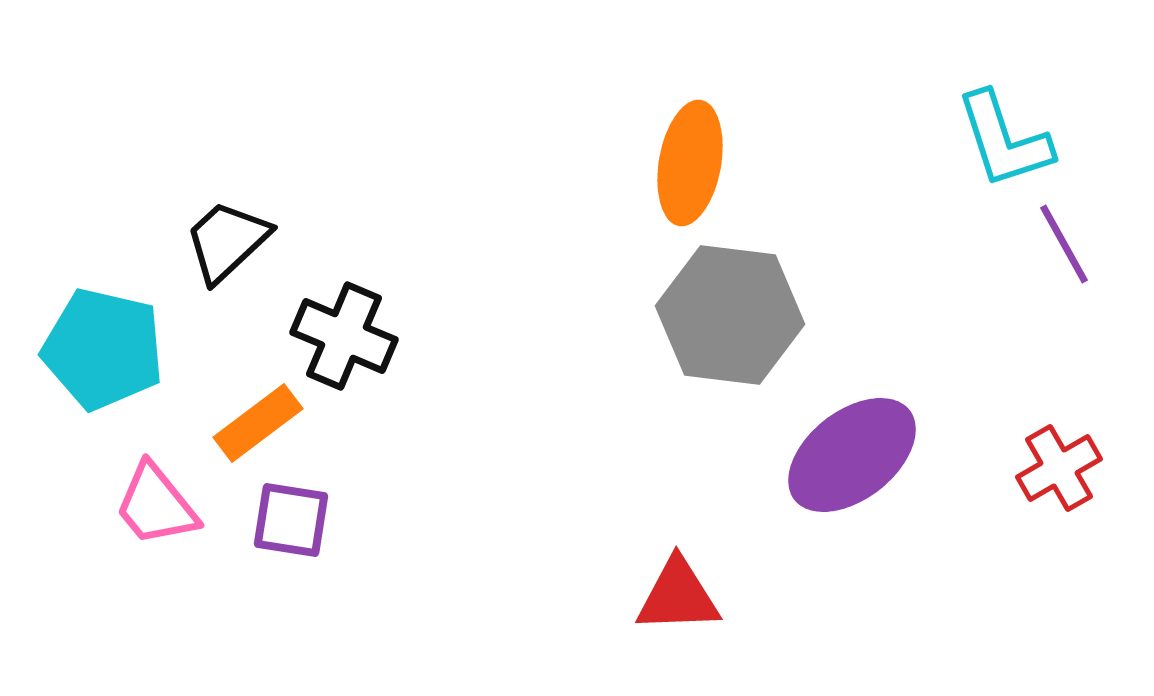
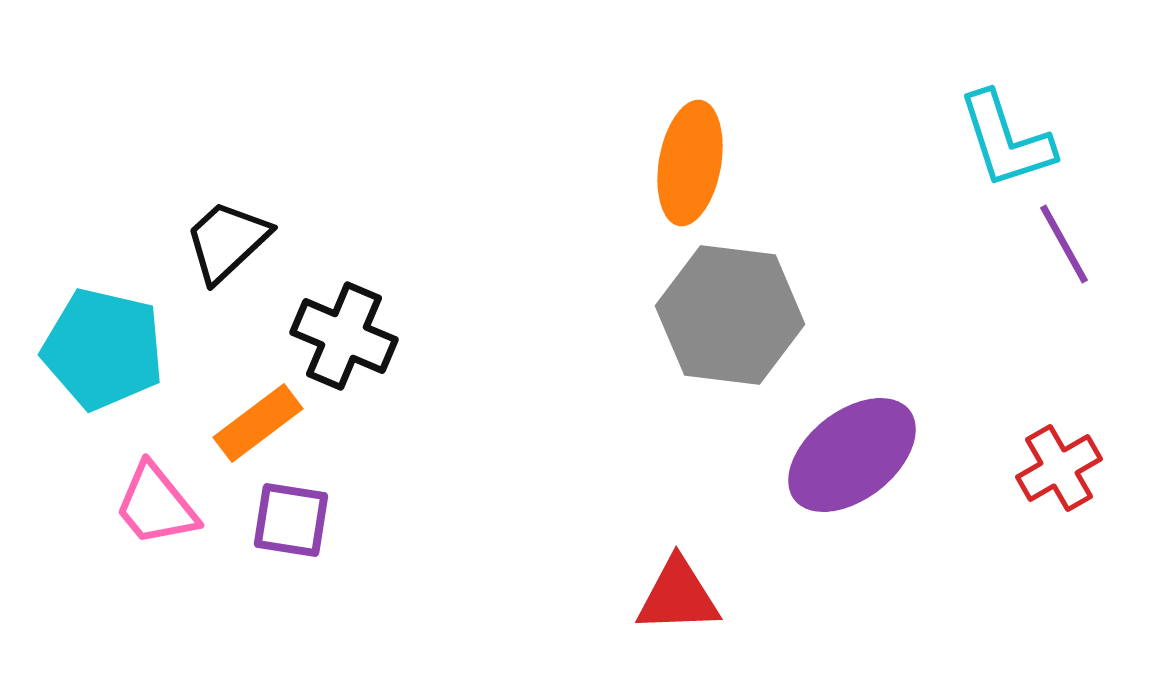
cyan L-shape: moved 2 px right
